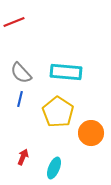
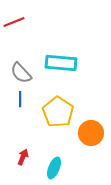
cyan rectangle: moved 5 px left, 9 px up
blue line: rotated 14 degrees counterclockwise
